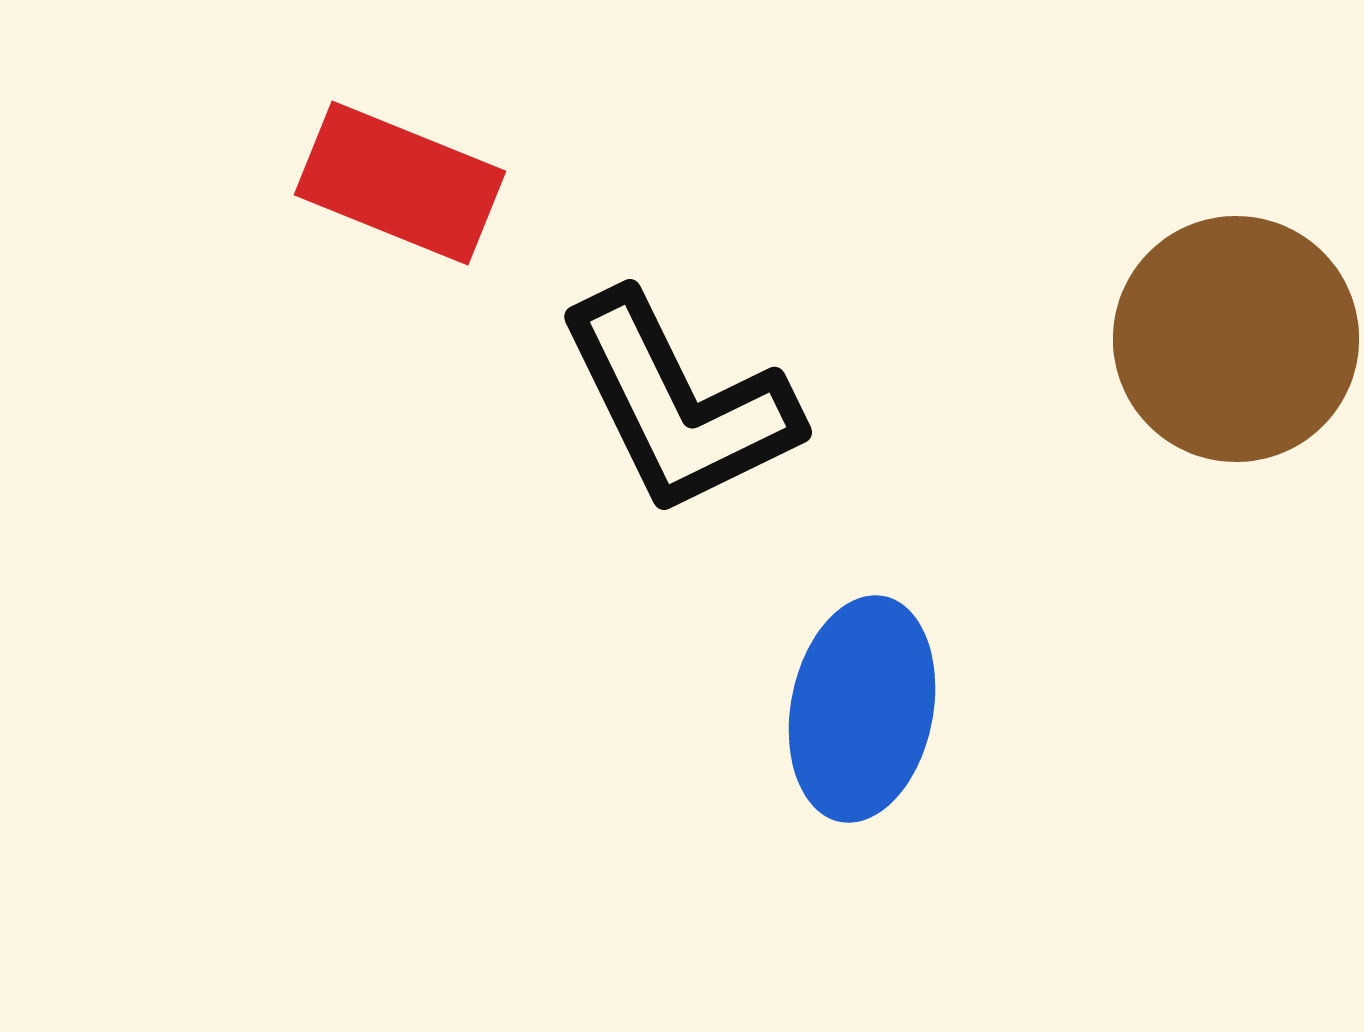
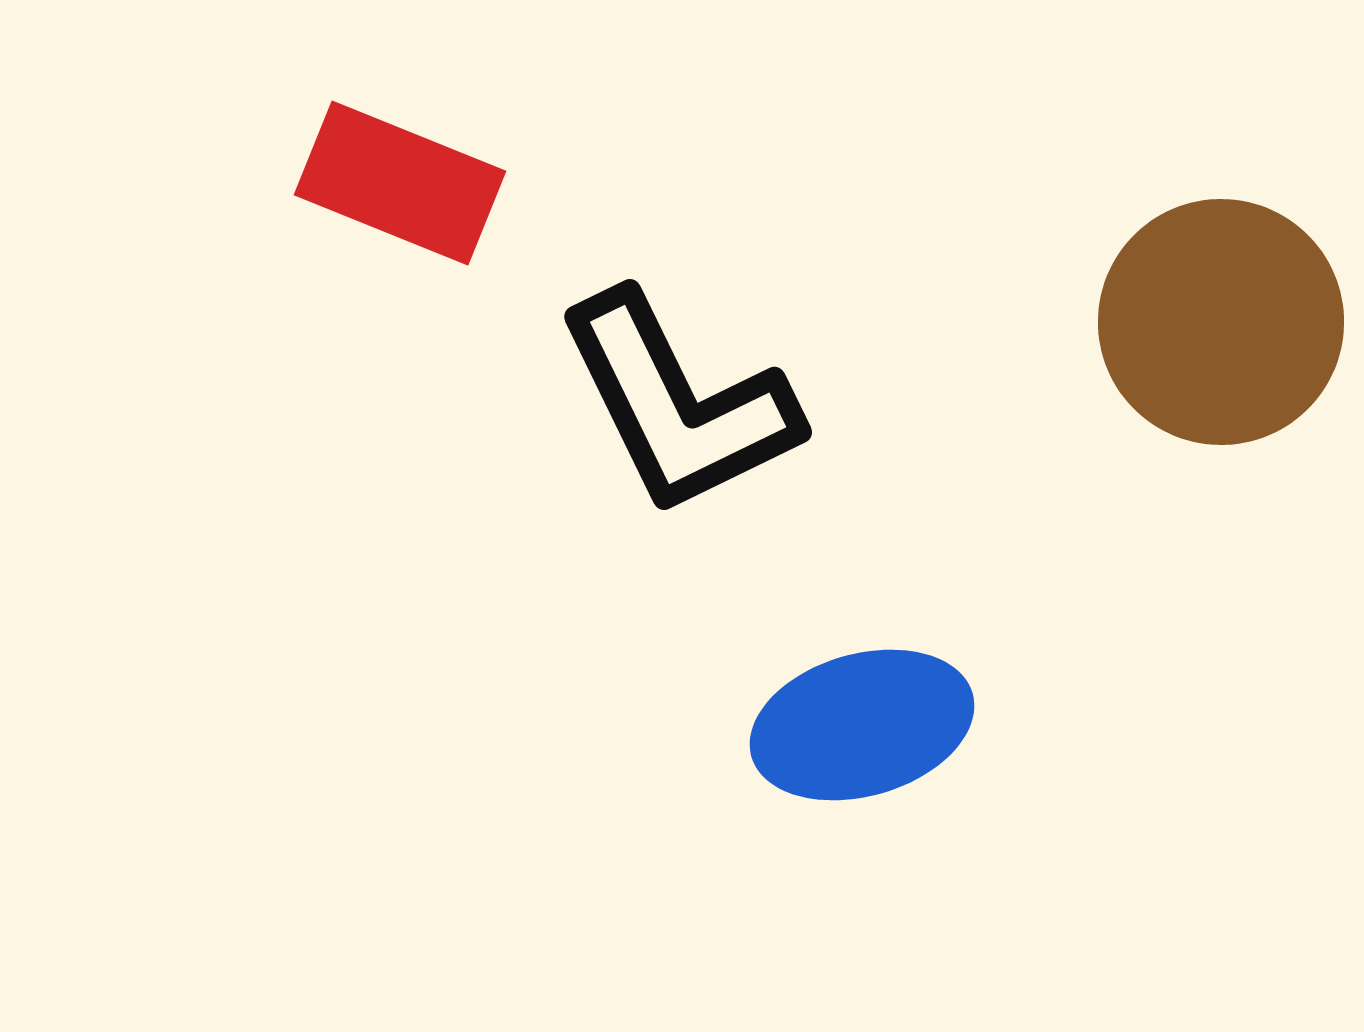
brown circle: moved 15 px left, 17 px up
blue ellipse: moved 16 px down; rotated 63 degrees clockwise
